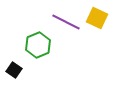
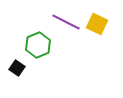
yellow square: moved 6 px down
black square: moved 3 px right, 2 px up
